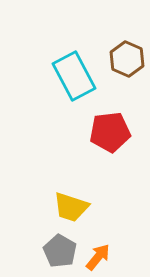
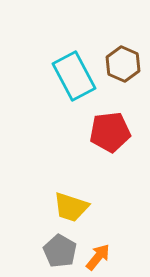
brown hexagon: moved 4 px left, 5 px down
